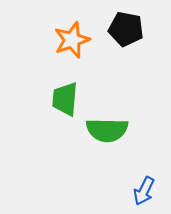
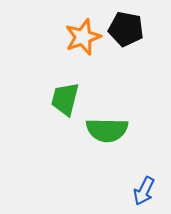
orange star: moved 11 px right, 3 px up
green trapezoid: rotated 9 degrees clockwise
